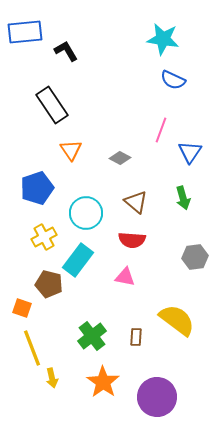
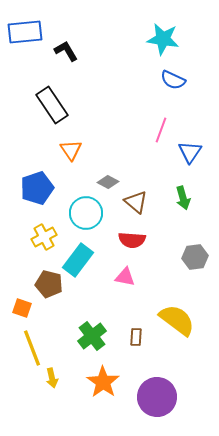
gray diamond: moved 12 px left, 24 px down
